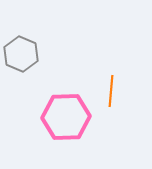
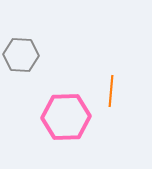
gray hexagon: moved 1 px down; rotated 20 degrees counterclockwise
